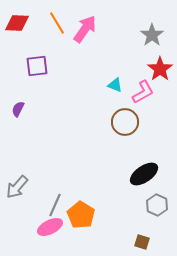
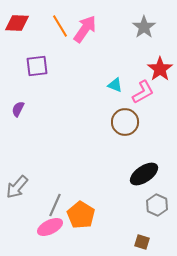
orange line: moved 3 px right, 3 px down
gray star: moved 8 px left, 8 px up
